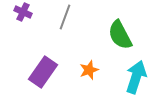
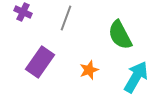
gray line: moved 1 px right, 1 px down
purple rectangle: moved 3 px left, 10 px up
cyan arrow: rotated 12 degrees clockwise
